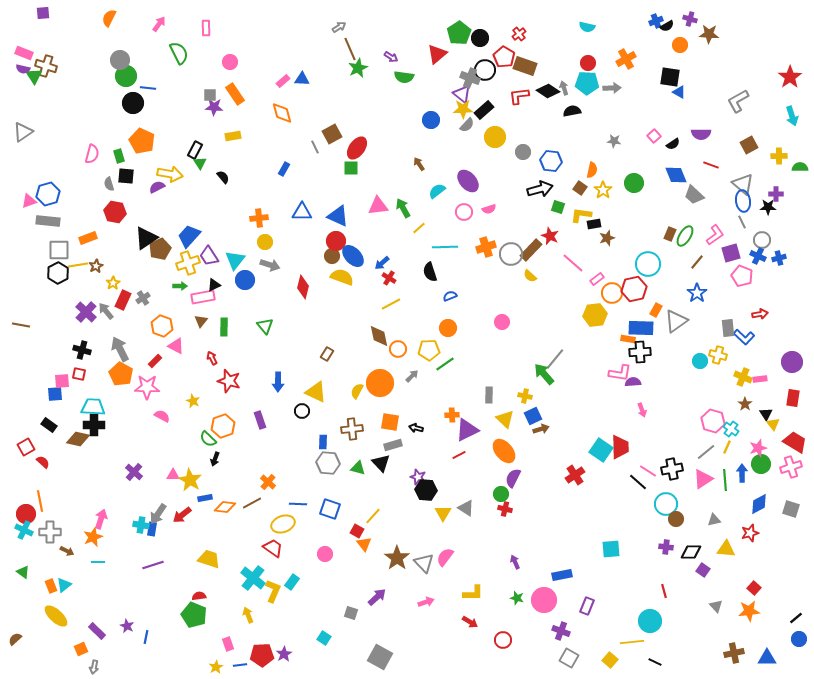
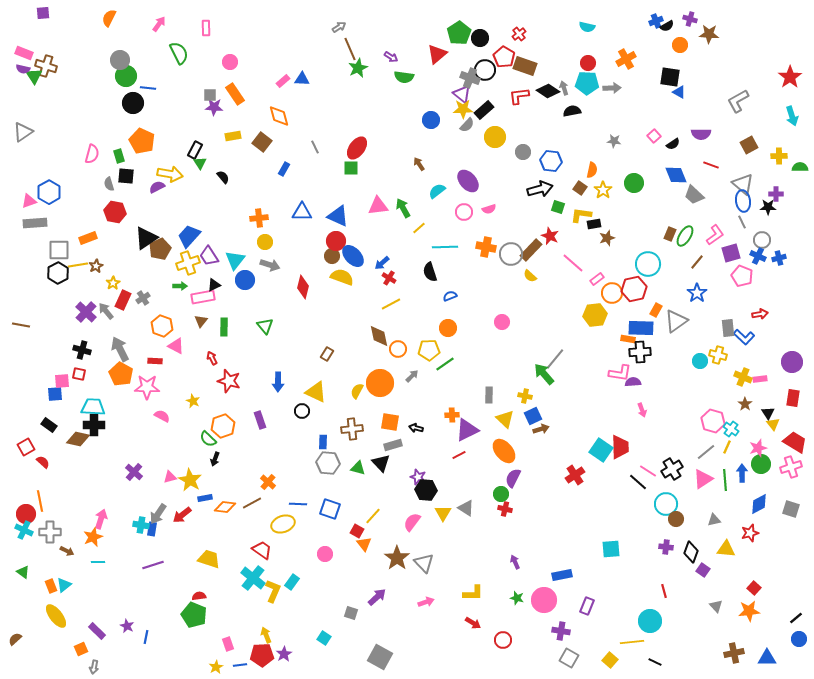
orange diamond at (282, 113): moved 3 px left, 3 px down
brown square at (332, 134): moved 70 px left, 8 px down; rotated 24 degrees counterclockwise
blue hexagon at (48, 194): moved 1 px right, 2 px up; rotated 15 degrees counterclockwise
gray rectangle at (48, 221): moved 13 px left, 2 px down; rotated 10 degrees counterclockwise
orange cross at (486, 247): rotated 30 degrees clockwise
red rectangle at (155, 361): rotated 48 degrees clockwise
black triangle at (766, 414): moved 2 px right, 1 px up
black cross at (672, 469): rotated 20 degrees counterclockwise
pink triangle at (173, 475): moved 3 px left, 2 px down; rotated 16 degrees counterclockwise
red trapezoid at (273, 548): moved 11 px left, 2 px down
black diamond at (691, 552): rotated 70 degrees counterclockwise
pink semicircle at (445, 557): moved 33 px left, 35 px up
yellow arrow at (248, 615): moved 18 px right, 20 px down
yellow ellipse at (56, 616): rotated 10 degrees clockwise
red arrow at (470, 622): moved 3 px right, 1 px down
purple cross at (561, 631): rotated 12 degrees counterclockwise
